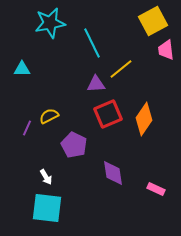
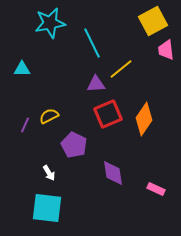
purple line: moved 2 px left, 3 px up
white arrow: moved 3 px right, 4 px up
